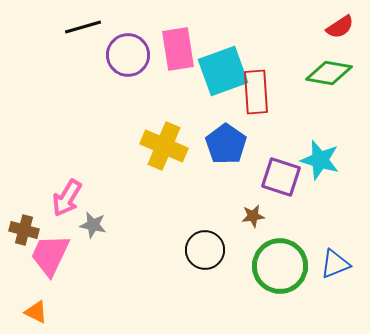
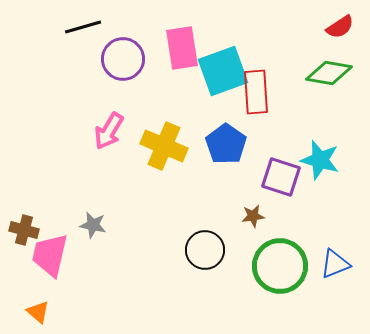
pink rectangle: moved 4 px right, 1 px up
purple circle: moved 5 px left, 4 px down
pink arrow: moved 42 px right, 67 px up
pink trapezoid: rotated 12 degrees counterclockwise
orange triangle: moved 2 px right; rotated 15 degrees clockwise
